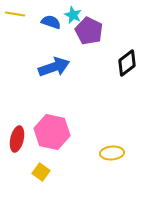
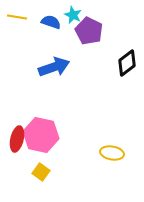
yellow line: moved 2 px right, 3 px down
pink hexagon: moved 11 px left, 3 px down
yellow ellipse: rotated 15 degrees clockwise
